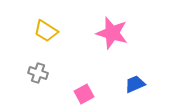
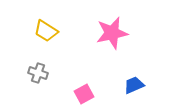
pink star: rotated 28 degrees counterclockwise
blue trapezoid: moved 1 px left, 1 px down
